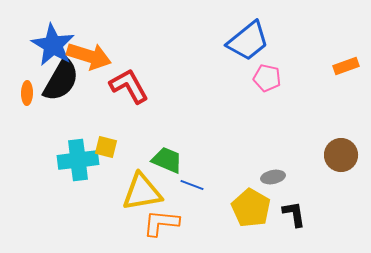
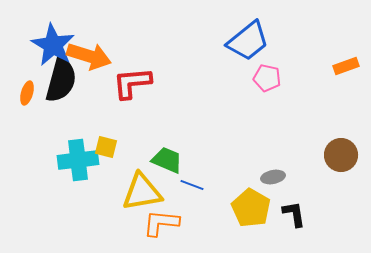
black semicircle: rotated 15 degrees counterclockwise
red L-shape: moved 3 px right, 3 px up; rotated 66 degrees counterclockwise
orange ellipse: rotated 15 degrees clockwise
